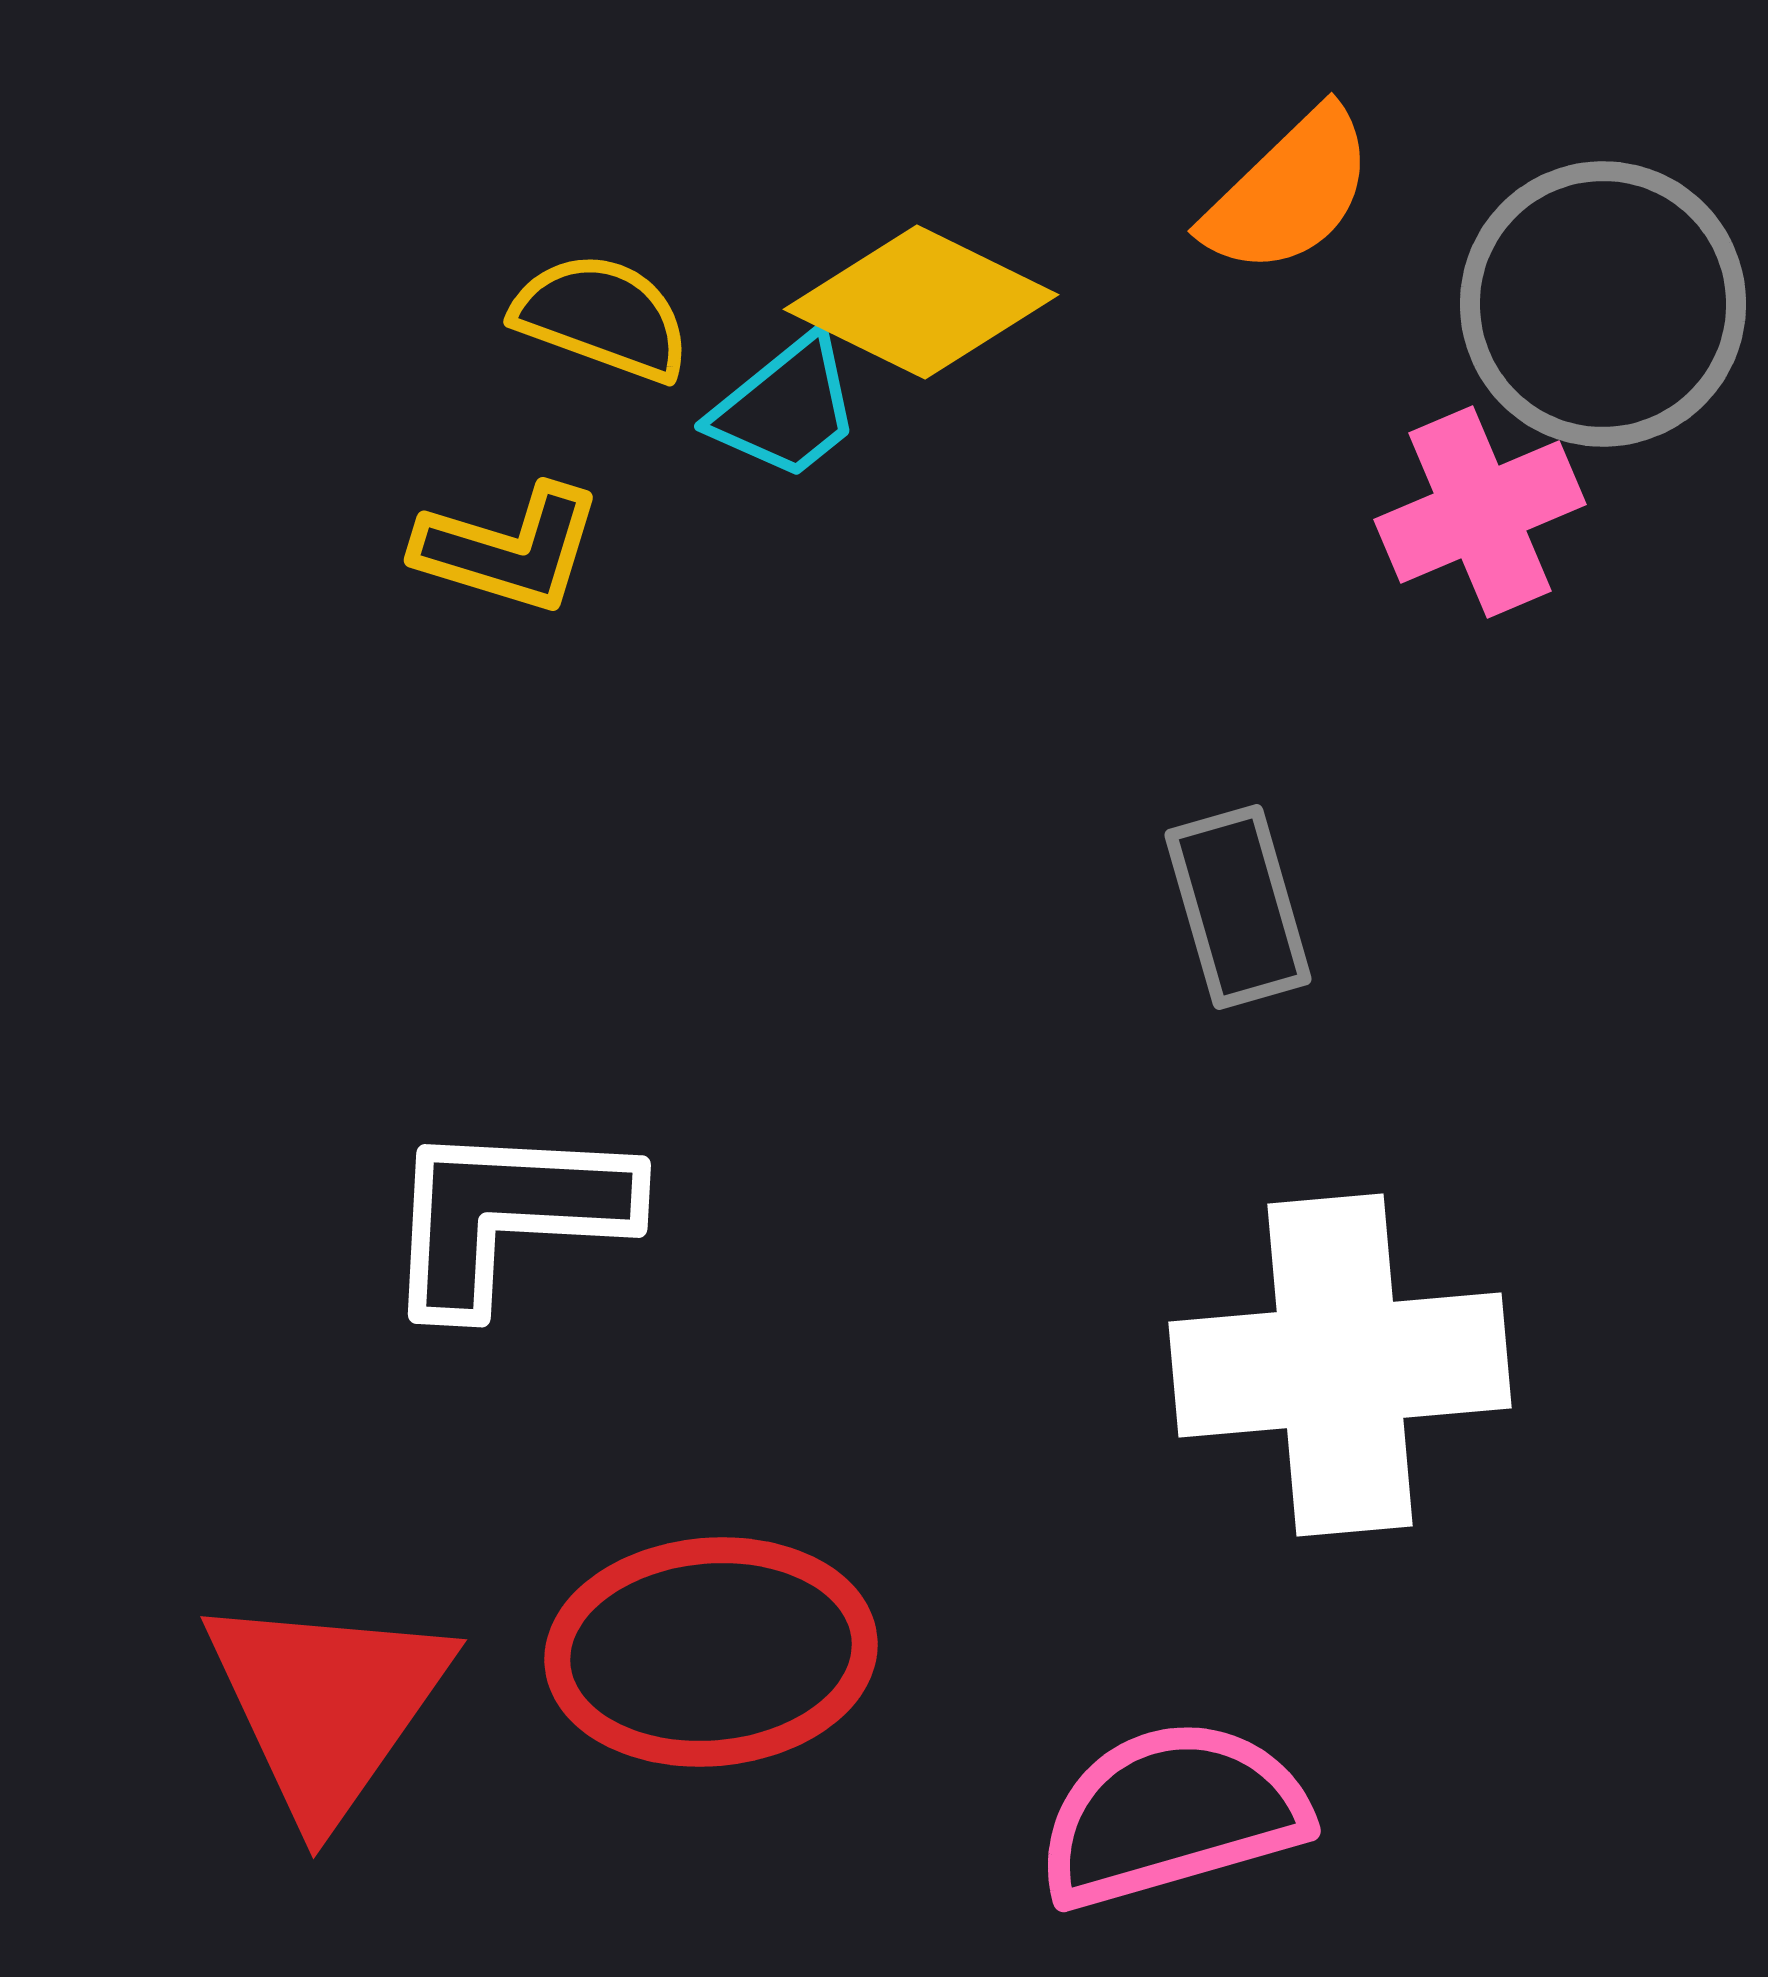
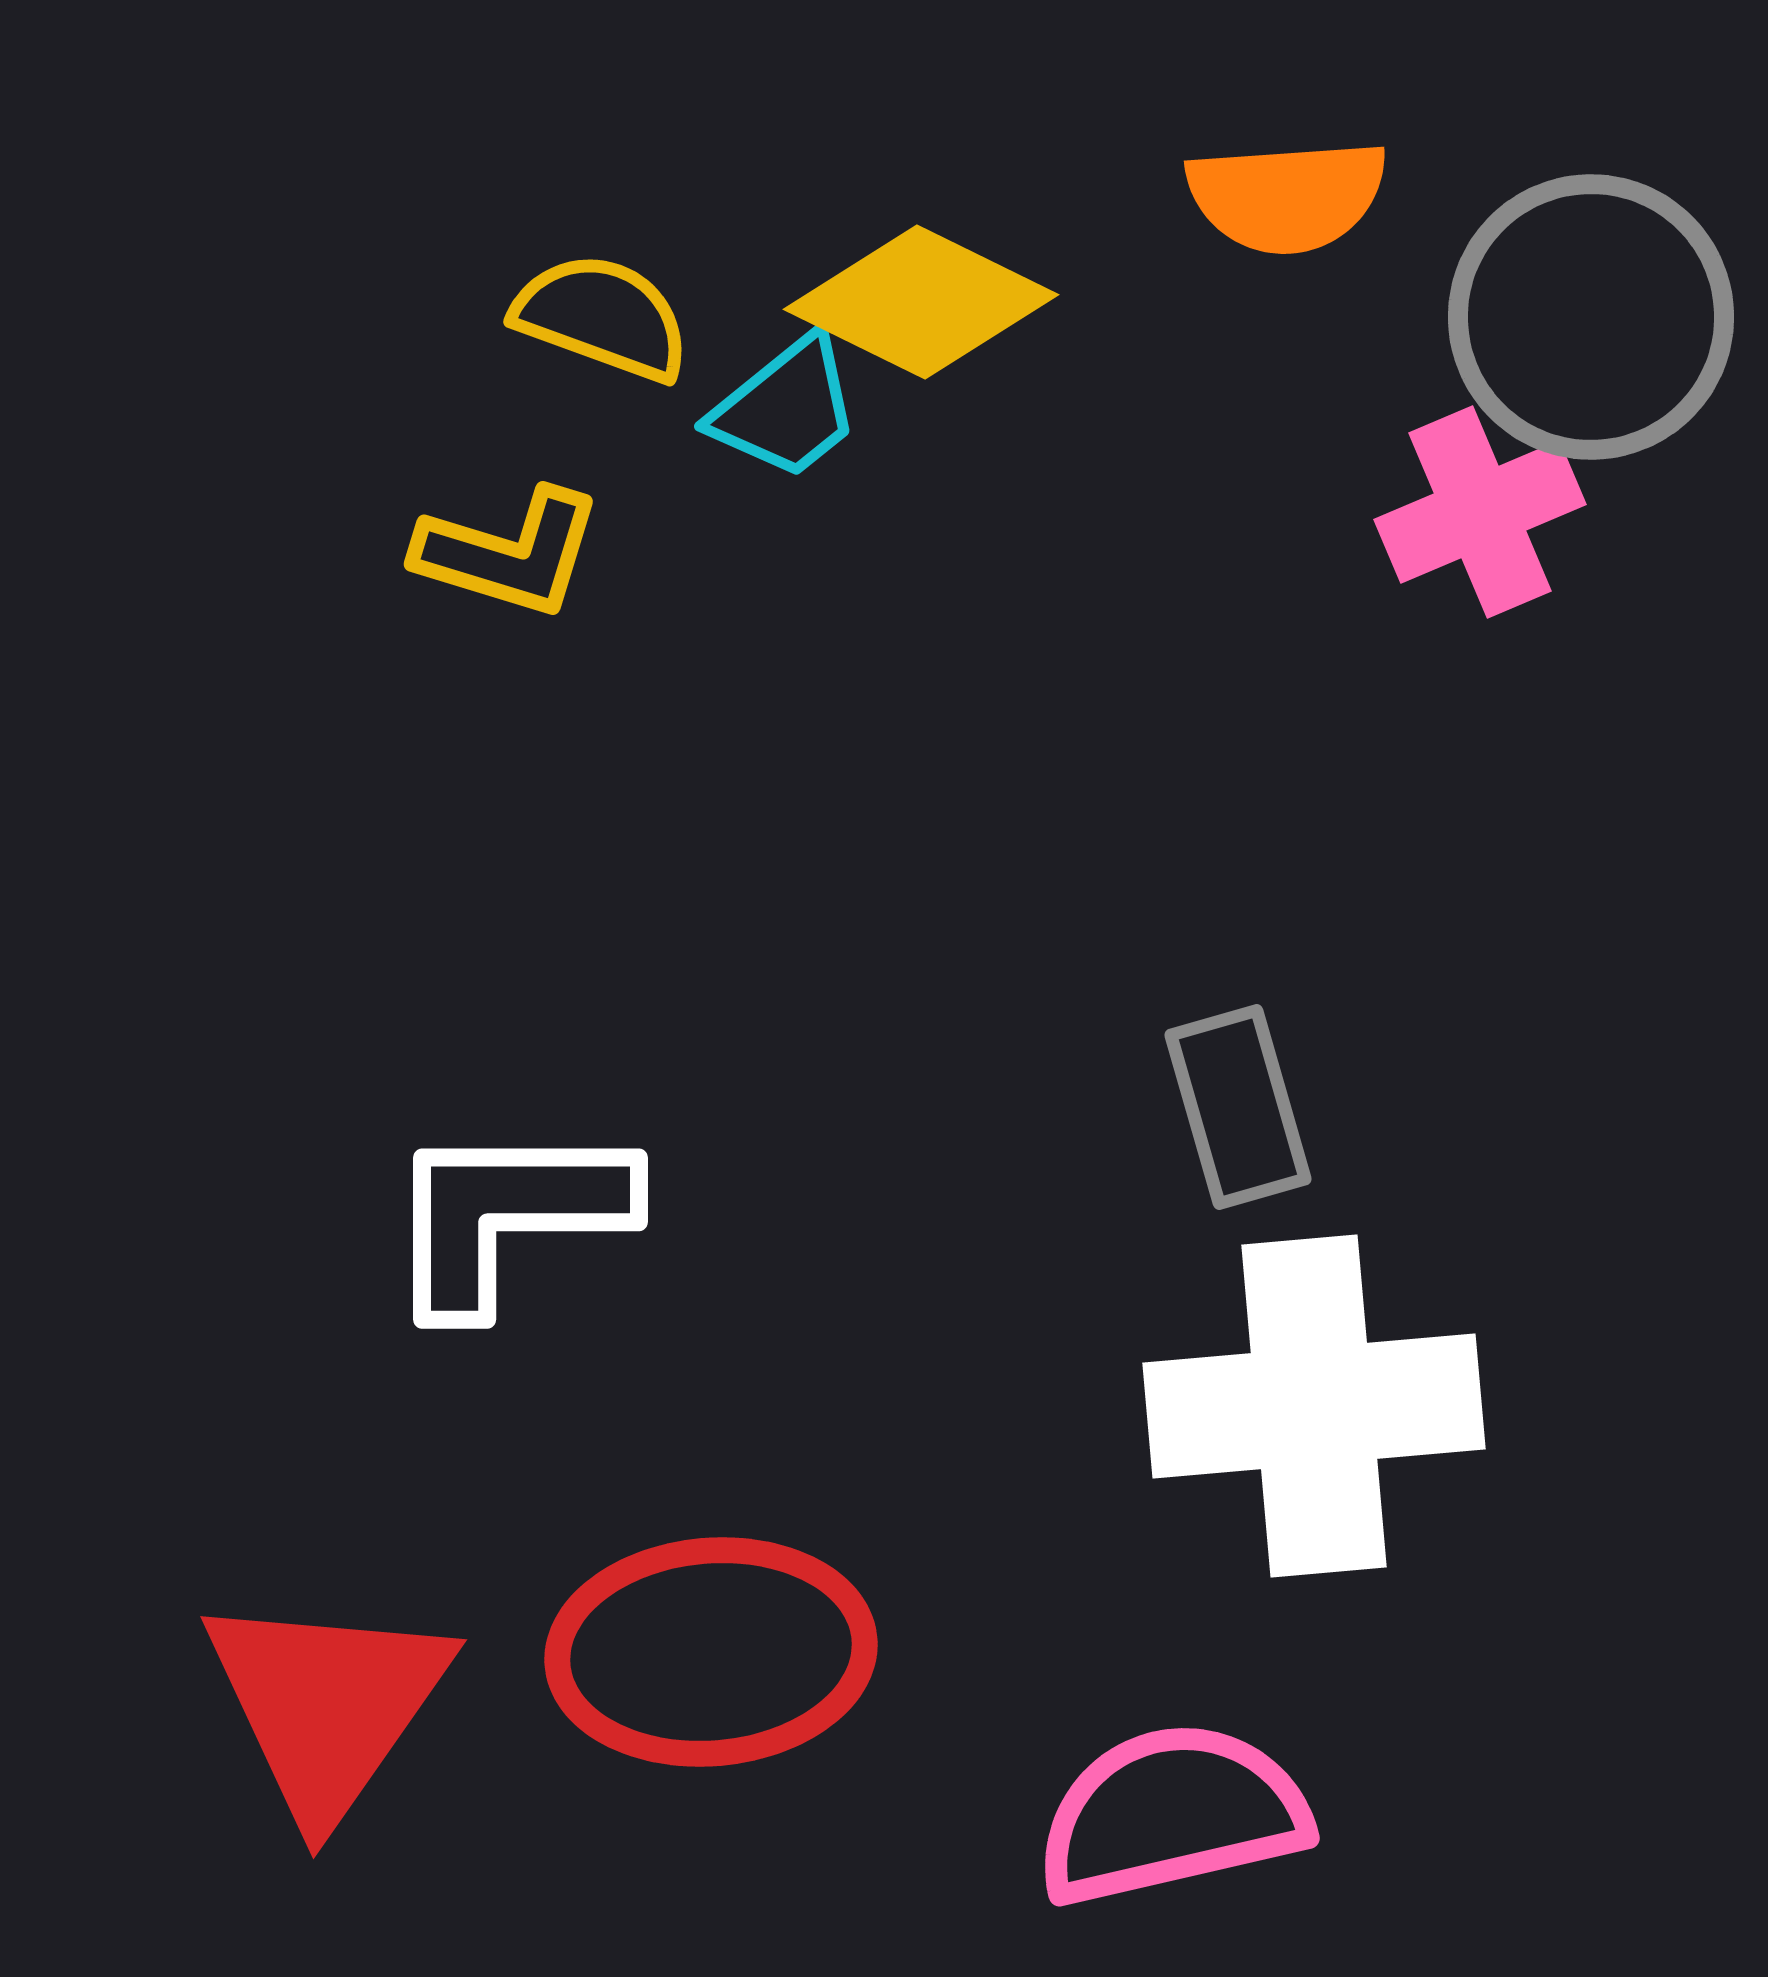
orange semicircle: moved 2 px left, 4 px down; rotated 40 degrees clockwise
gray circle: moved 12 px left, 13 px down
yellow L-shape: moved 4 px down
gray rectangle: moved 200 px down
white L-shape: rotated 3 degrees counterclockwise
white cross: moved 26 px left, 41 px down
pink semicircle: rotated 3 degrees clockwise
